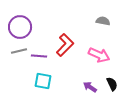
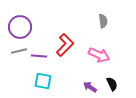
gray semicircle: rotated 72 degrees clockwise
